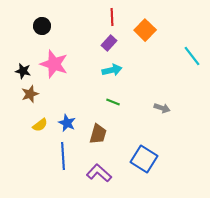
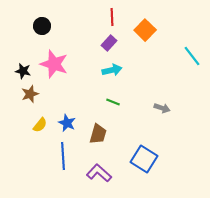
yellow semicircle: rotated 14 degrees counterclockwise
